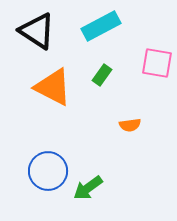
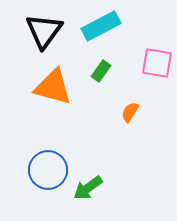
black triangle: moved 7 px right; rotated 33 degrees clockwise
green rectangle: moved 1 px left, 4 px up
orange triangle: rotated 12 degrees counterclockwise
orange semicircle: moved 13 px up; rotated 130 degrees clockwise
blue circle: moved 1 px up
